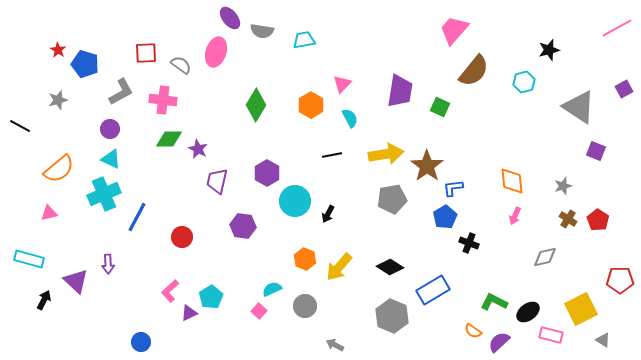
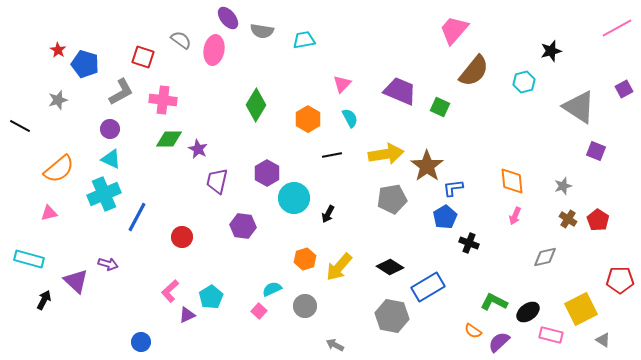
purple ellipse at (230, 18): moved 2 px left
black star at (549, 50): moved 2 px right, 1 px down
pink ellipse at (216, 52): moved 2 px left, 2 px up; rotated 8 degrees counterclockwise
red square at (146, 53): moved 3 px left, 4 px down; rotated 20 degrees clockwise
gray semicircle at (181, 65): moved 25 px up
purple trapezoid at (400, 91): rotated 76 degrees counterclockwise
orange hexagon at (311, 105): moved 3 px left, 14 px down
cyan circle at (295, 201): moved 1 px left, 3 px up
orange hexagon at (305, 259): rotated 20 degrees clockwise
purple arrow at (108, 264): rotated 72 degrees counterclockwise
blue rectangle at (433, 290): moved 5 px left, 3 px up
purple triangle at (189, 313): moved 2 px left, 2 px down
gray hexagon at (392, 316): rotated 12 degrees counterclockwise
